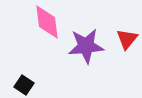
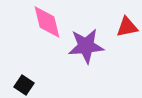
pink diamond: rotated 6 degrees counterclockwise
red triangle: moved 12 px up; rotated 40 degrees clockwise
